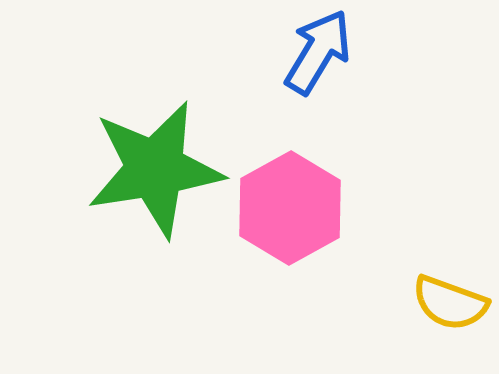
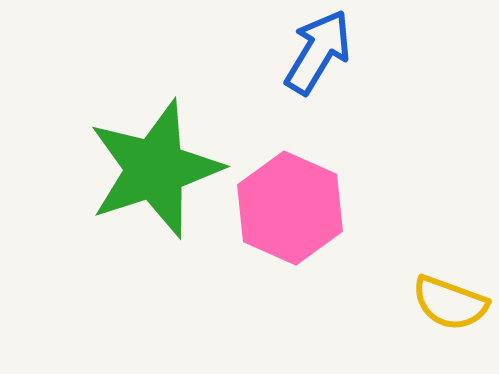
green star: rotated 9 degrees counterclockwise
pink hexagon: rotated 7 degrees counterclockwise
